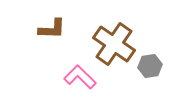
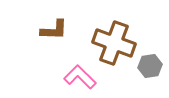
brown L-shape: moved 2 px right, 1 px down
brown cross: moved 1 px up; rotated 15 degrees counterclockwise
